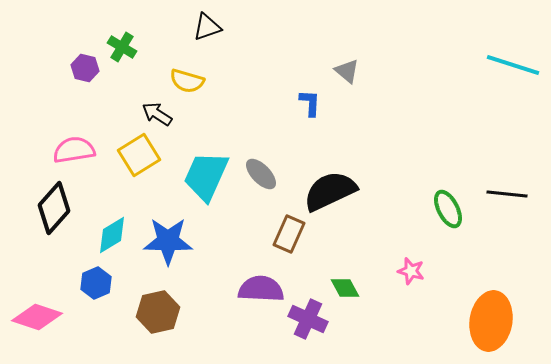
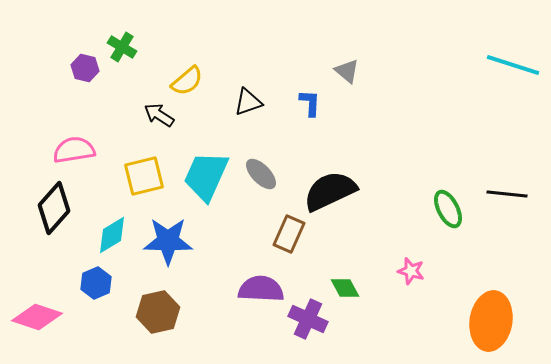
black triangle: moved 41 px right, 75 px down
yellow semicircle: rotated 56 degrees counterclockwise
black arrow: moved 2 px right, 1 px down
yellow square: moved 5 px right, 21 px down; rotated 18 degrees clockwise
